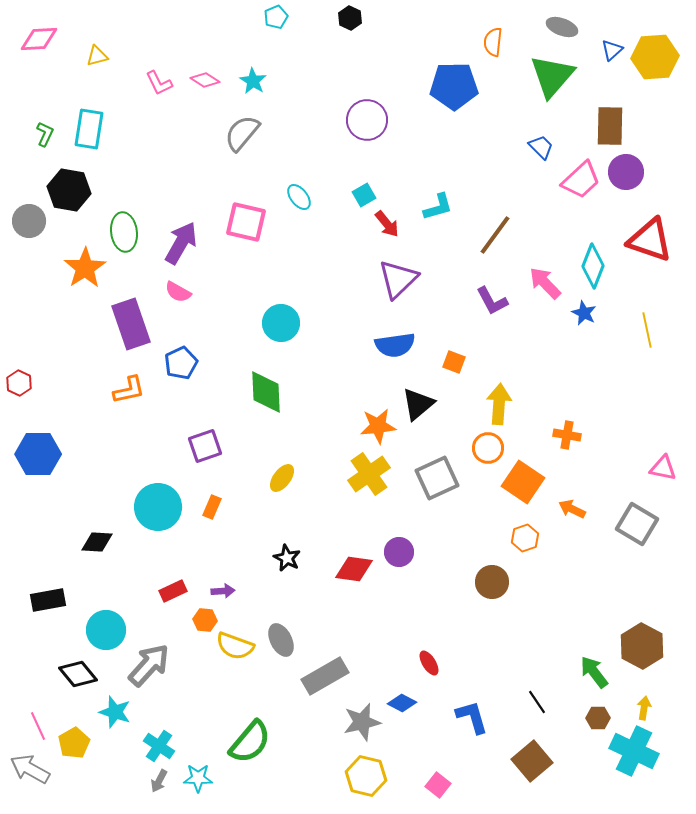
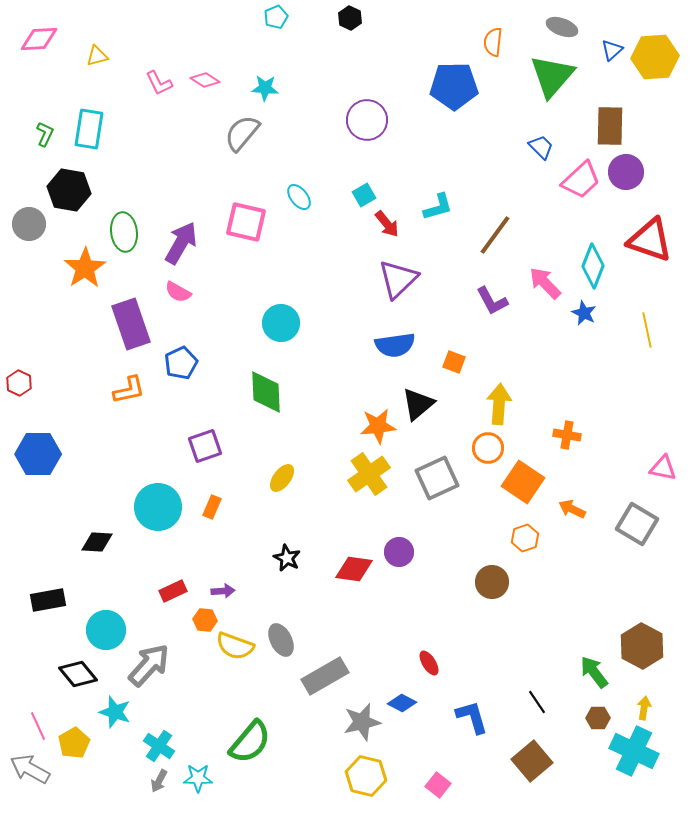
cyan star at (253, 81): moved 12 px right, 7 px down; rotated 28 degrees counterclockwise
gray circle at (29, 221): moved 3 px down
